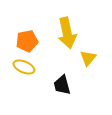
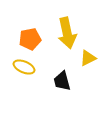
orange pentagon: moved 3 px right, 2 px up
yellow triangle: rotated 24 degrees clockwise
black trapezoid: moved 4 px up
